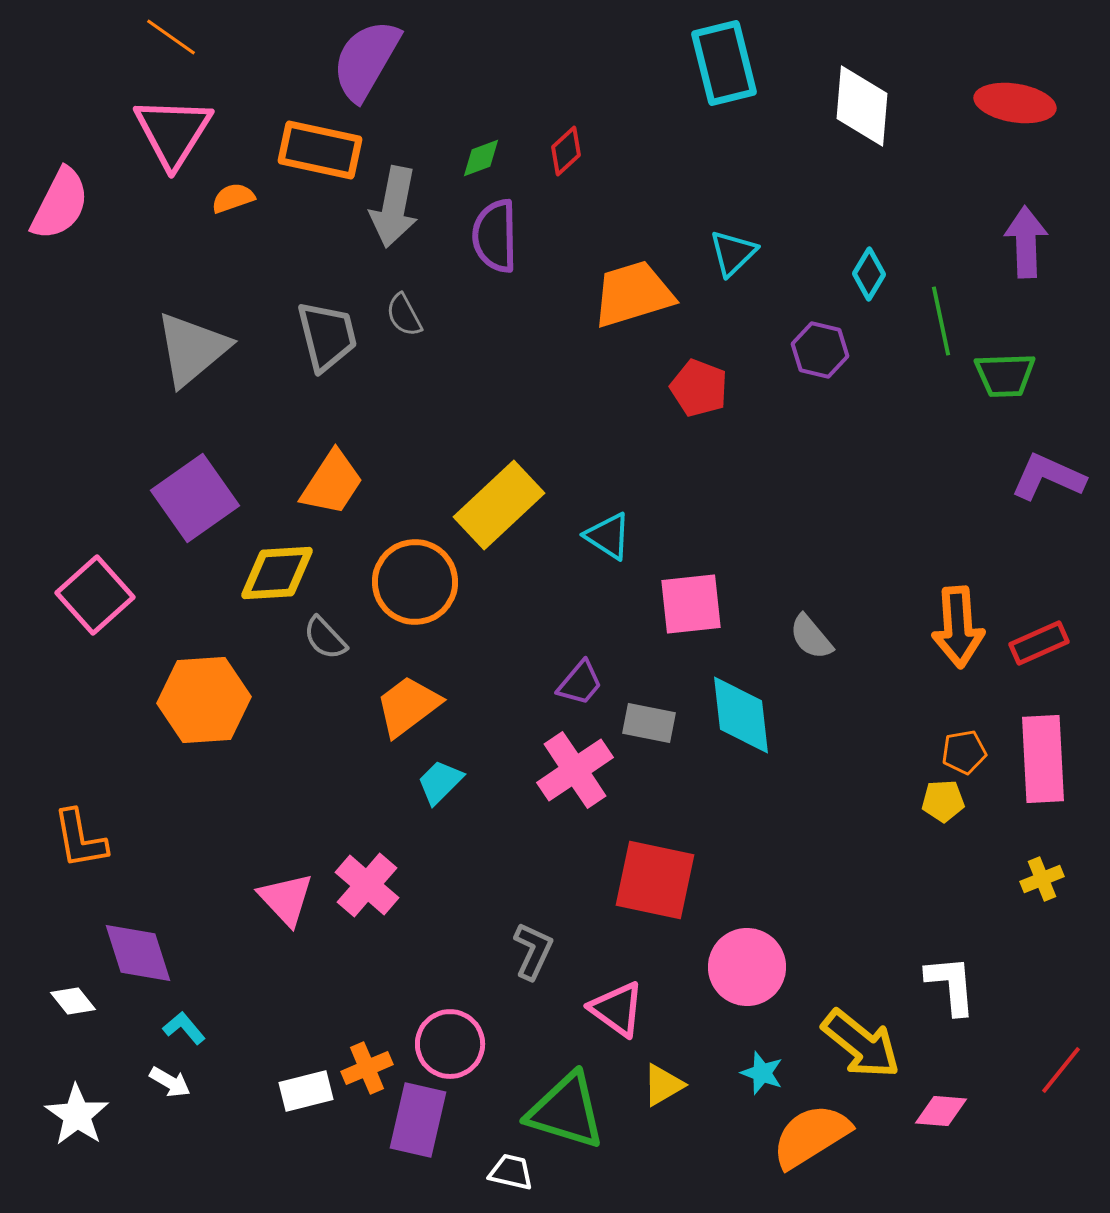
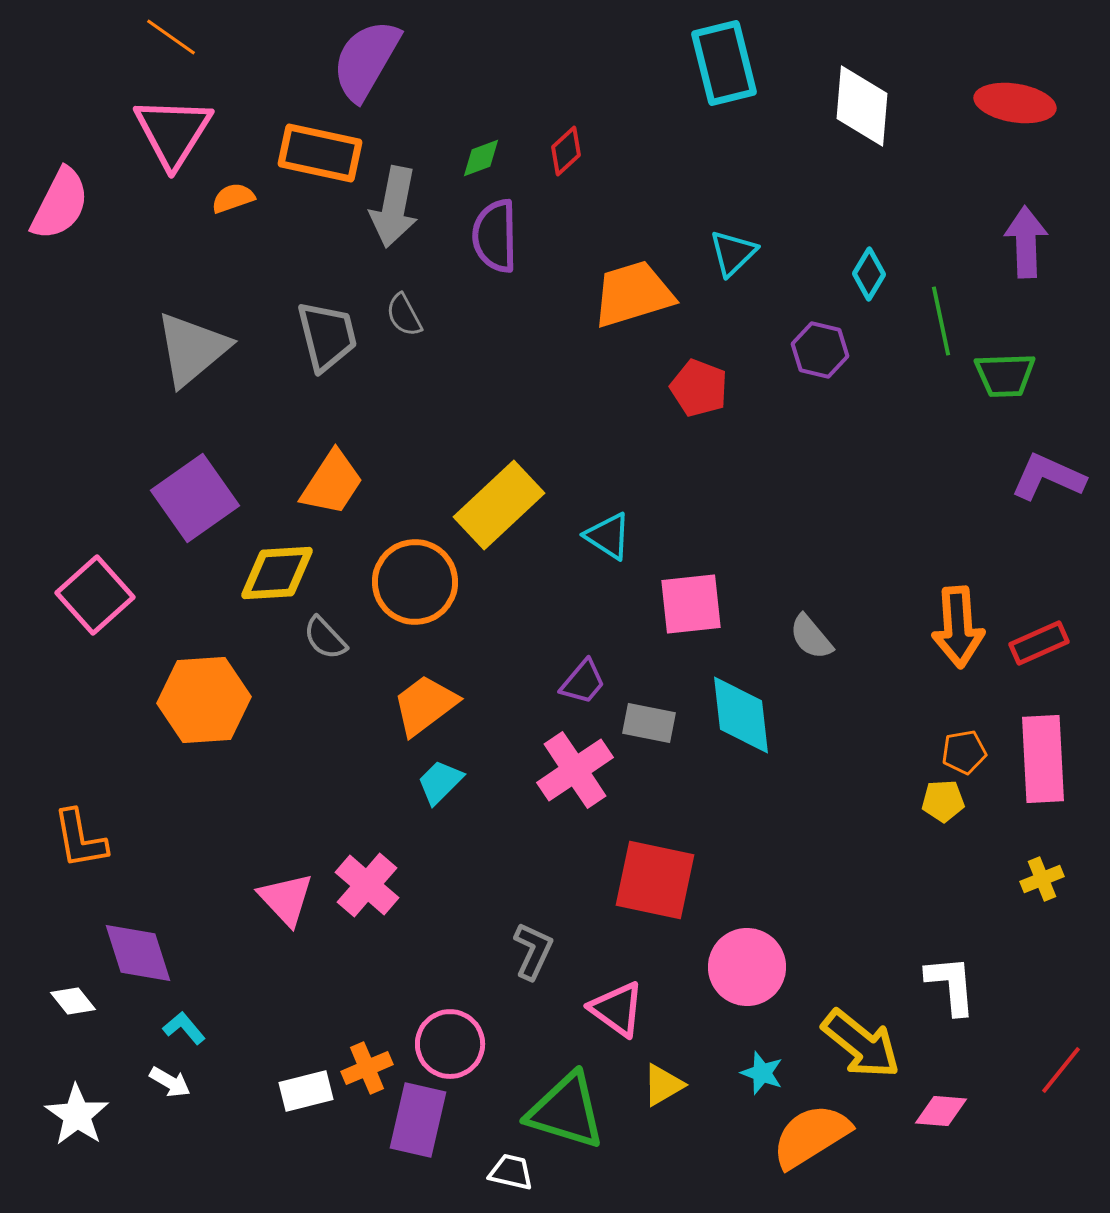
orange rectangle at (320, 150): moved 3 px down
purple trapezoid at (580, 683): moved 3 px right, 1 px up
orange trapezoid at (408, 706): moved 17 px right, 1 px up
